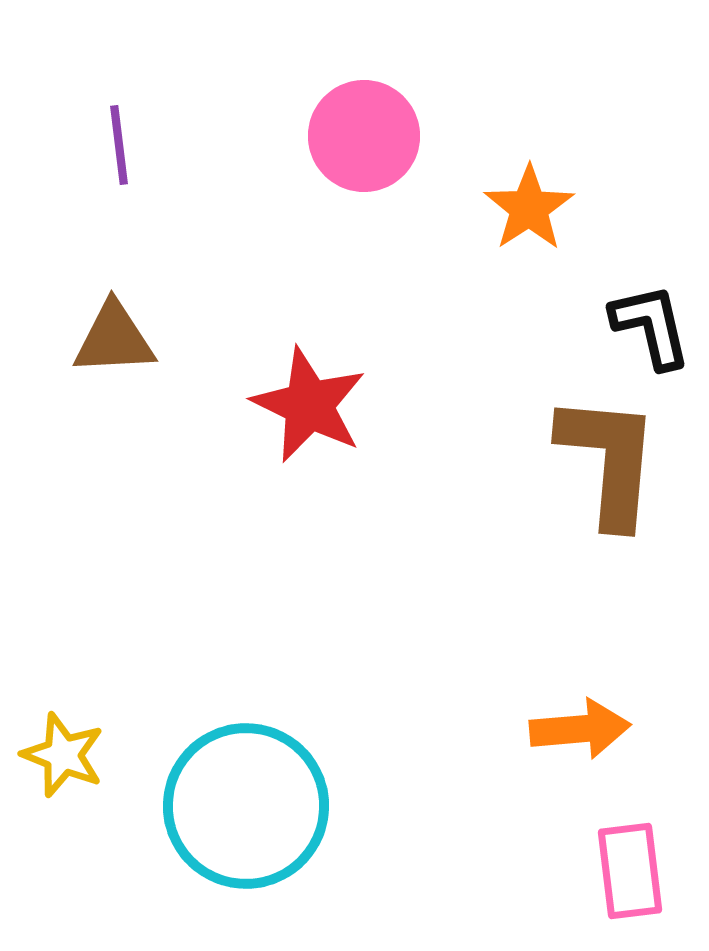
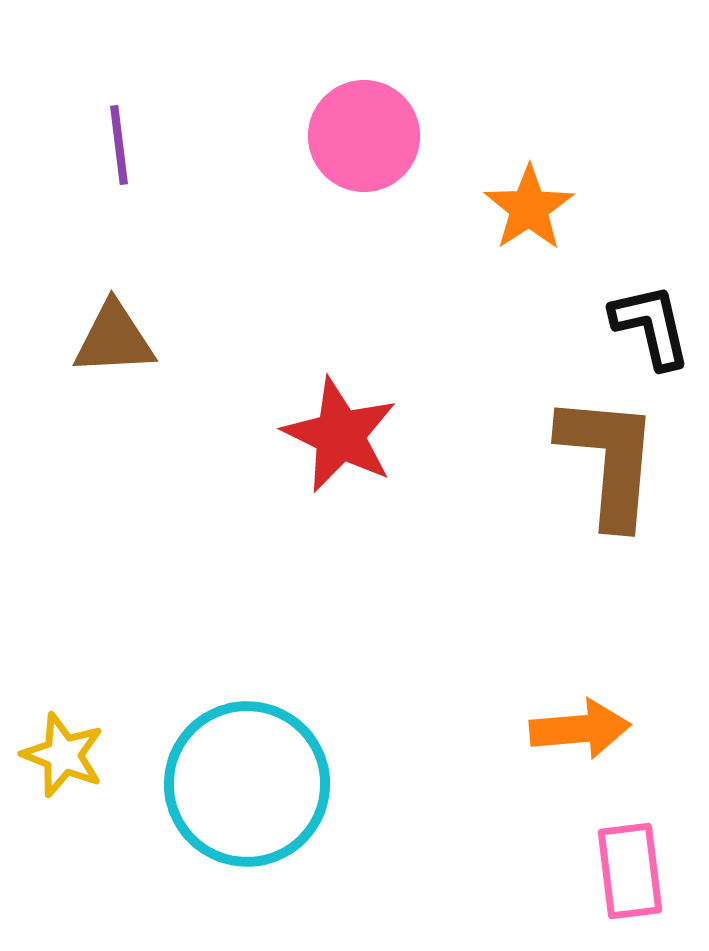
red star: moved 31 px right, 30 px down
cyan circle: moved 1 px right, 22 px up
